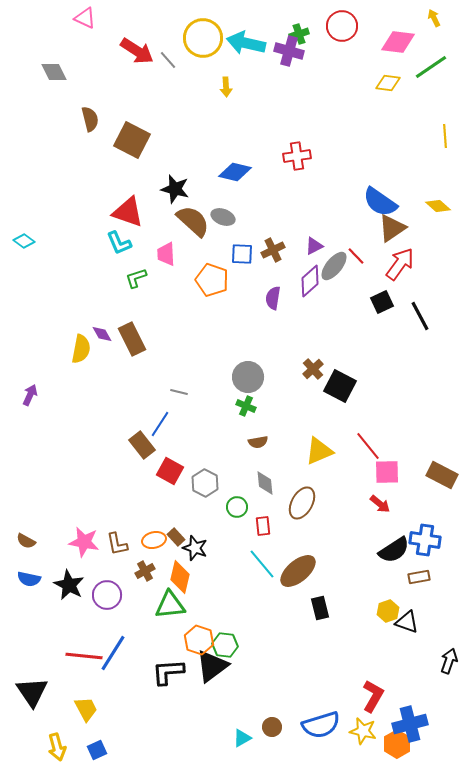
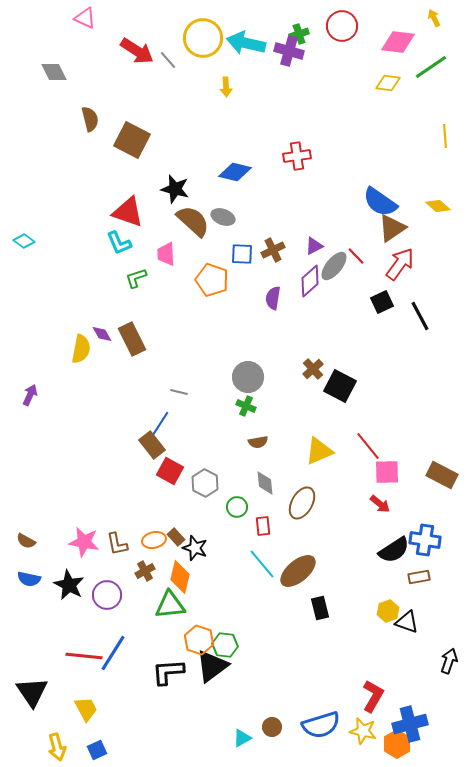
brown rectangle at (142, 445): moved 10 px right
